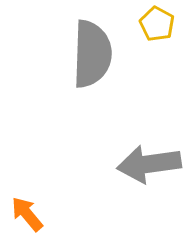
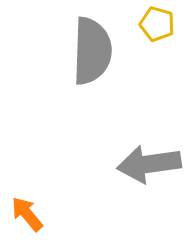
yellow pentagon: rotated 12 degrees counterclockwise
gray semicircle: moved 3 px up
